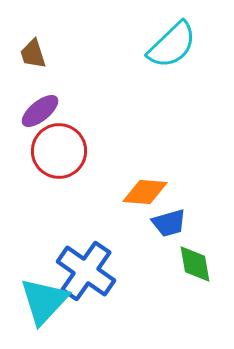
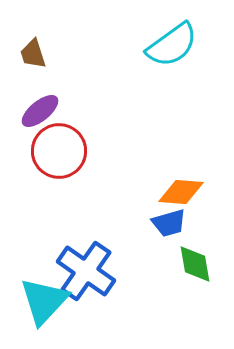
cyan semicircle: rotated 8 degrees clockwise
orange diamond: moved 36 px right
